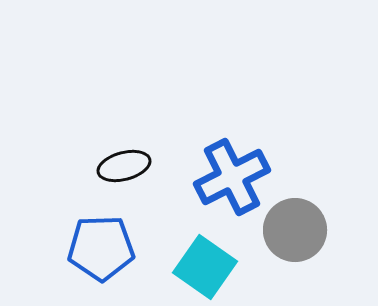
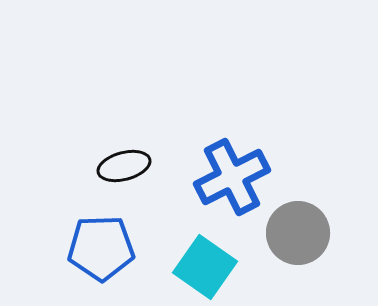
gray circle: moved 3 px right, 3 px down
